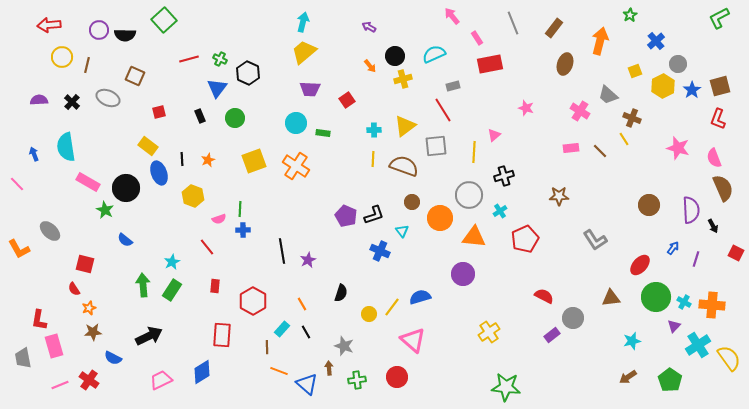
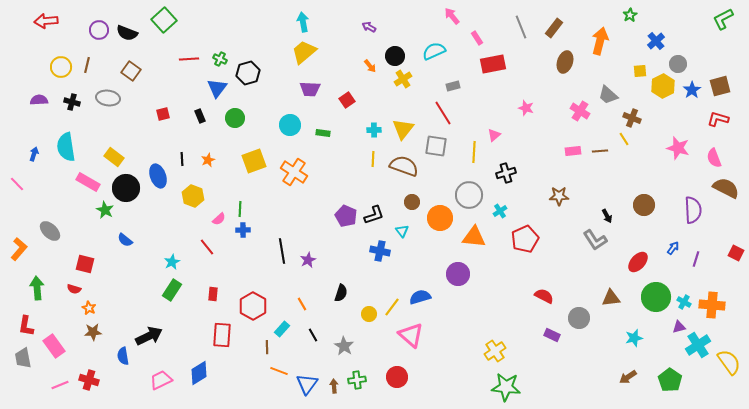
green L-shape at (719, 18): moved 4 px right, 1 px down
cyan arrow at (303, 22): rotated 24 degrees counterclockwise
gray line at (513, 23): moved 8 px right, 4 px down
red arrow at (49, 25): moved 3 px left, 4 px up
black semicircle at (125, 35): moved 2 px right, 2 px up; rotated 20 degrees clockwise
cyan semicircle at (434, 54): moved 3 px up
yellow circle at (62, 57): moved 1 px left, 10 px down
red line at (189, 59): rotated 12 degrees clockwise
red rectangle at (490, 64): moved 3 px right
brown ellipse at (565, 64): moved 2 px up
yellow square at (635, 71): moved 5 px right; rotated 16 degrees clockwise
black hexagon at (248, 73): rotated 20 degrees clockwise
brown square at (135, 76): moved 4 px left, 5 px up; rotated 12 degrees clockwise
yellow cross at (403, 79): rotated 18 degrees counterclockwise
gray ellipse at (108, 98): rotated 15 degrees counterclockwise
black cross at (72, 102): rotated 28 degrees counterclockwise
red line at (443, 110): moved 3 px down
red square at (159, 112): moved 4 px right, 2 px down
red L-shape at (718, 119): rotated 85 degrees clockwise
cyan circle at (296, 123): moved 6 px left, 2 px down
yellow triangle at (405, 126): moved 2 px left, 3 px down; rotated 15 degrees counterclockwise
yellow rectangle at (148, 146): moved 34 px left, 11 px down
gray square at (436, 146): rotated 15 degrees clockwise
pink rectangle at (571, 148): moved 2 px right, 3 px down
brown line at (600, 151): rotated 49 degrees counterclockwise
blue arrow at (34, 154): rotated 40 degrees clockwise
orange cross at (296, 166): moved 2 px left, 6 px down
blue ellipse at (159, 173): moved 1 px left, 3 px down
black cross at (504, 176): moved 2 px right, 3 px up
brown semicircle at (723, 188): moved 3 px right; rotated 40 degrees counterclockwise
brown circle at (649, 205): moved 5 px left
purple semicircle at (691, 210): moved 2 px right
pink semicircle at (219, 219): rotated 24 degrees counterclockwise
black arrow at (713, 226): moved 106 px left, 10 px up
orange L-shape at (19, 249): rotated 110 degrees counterclockwise
blue cross at (380, 251): rotated 12 degrees counterclockwise
red ellipse at (640, 265): moved 2 px left, 3 px up
purple circle at (463, 274): moved 5 px left
green arrow at (143, 285): moved 106 px left, 3 px down
red rectangle at (215, 286): moved 2 px left, 8 px down
red semicircle at (74, 289): rotated 40 degrees counterclockwise
red hexagon at (253, 301): moved 5 px down
orange star at (89, 308): rotated 24 degrees counterclockwise
gray circle at (573, 318): moved 6 px right
red L-shape at (39, 320): moved 13 px left, 6 px down
purple triangle at (674, 326): moved 5 px right, 1 px down; rotated 32 degrees clockwise
black line at (306, 332): moved 7 px right, 3 px down
yellow cross at (489, 332): moved 6 px right, 19 px down
purple rectangle at (552, 335): rotated 63 degrees clockwise
pink triangle at (413, 340): moved 2 px left, 5 px up
cyan star at (632, 341): moved 2 px right, 3 px up
pink rectangle at (54, 346): rotated 20 degrees counterclockwise
gray star at (344, 346): rotated 12 degrees clockwise
blue semicircle at (113, 358): moved 10 px right, 2 px up; rotated 54 degrees clockwise
yellow semicircle at (729, 358): moved 4 px down
brown arrow at (329, 368): moved 5 px right, 18 px down
blue diamond at (202, 372): moved 3 px left, 1 px down
red cross at (89, 380): rotated 18 degrees counterclockwise
blue triangle at (307, 384): rotated 25 degrees clockwise
